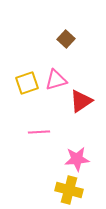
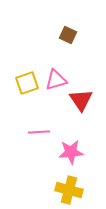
brown square: moved 2 px right, 4 px up; rotated 18 degrees counterclockwise
red triangle: moved 1 px up; rotated 30 degrees counterclockwise
pink star: moved 6 px left, 7 px up
